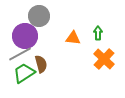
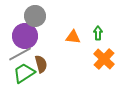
gray circle: moved 4 px left
orange triangle: moved 1 px up
